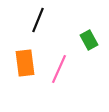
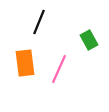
black line: moved 1 px right, 2 px down
